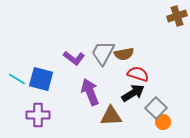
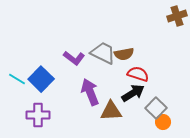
gray trapezoid: rotated 88 degrees clockwise
blue square: rotated 30 degrees clockwise
brown triangle: moved 5 px up
